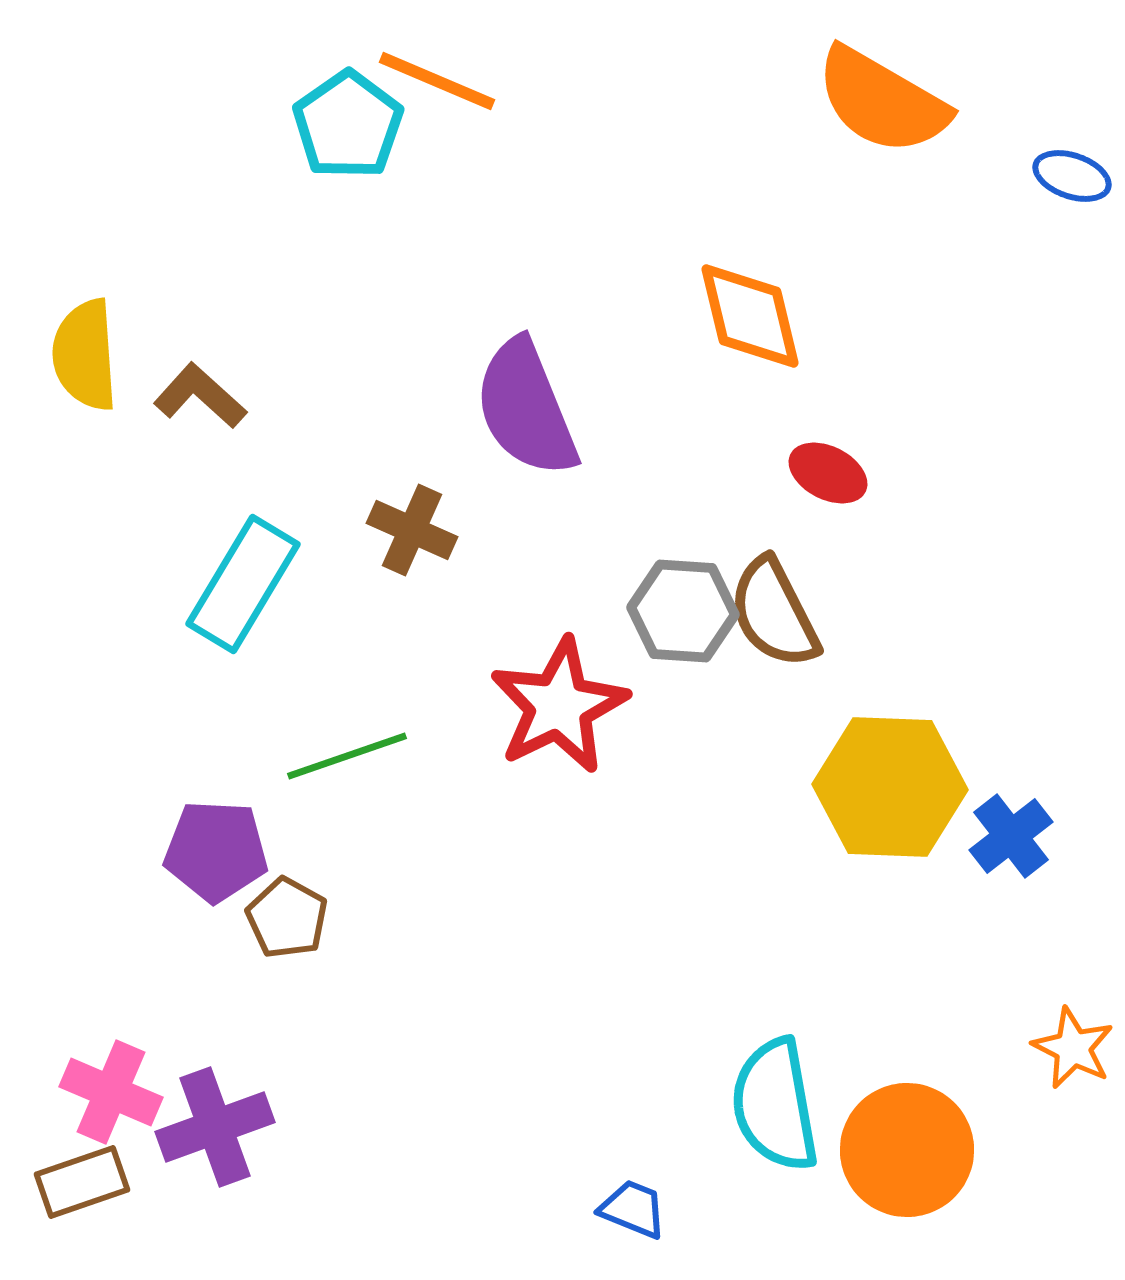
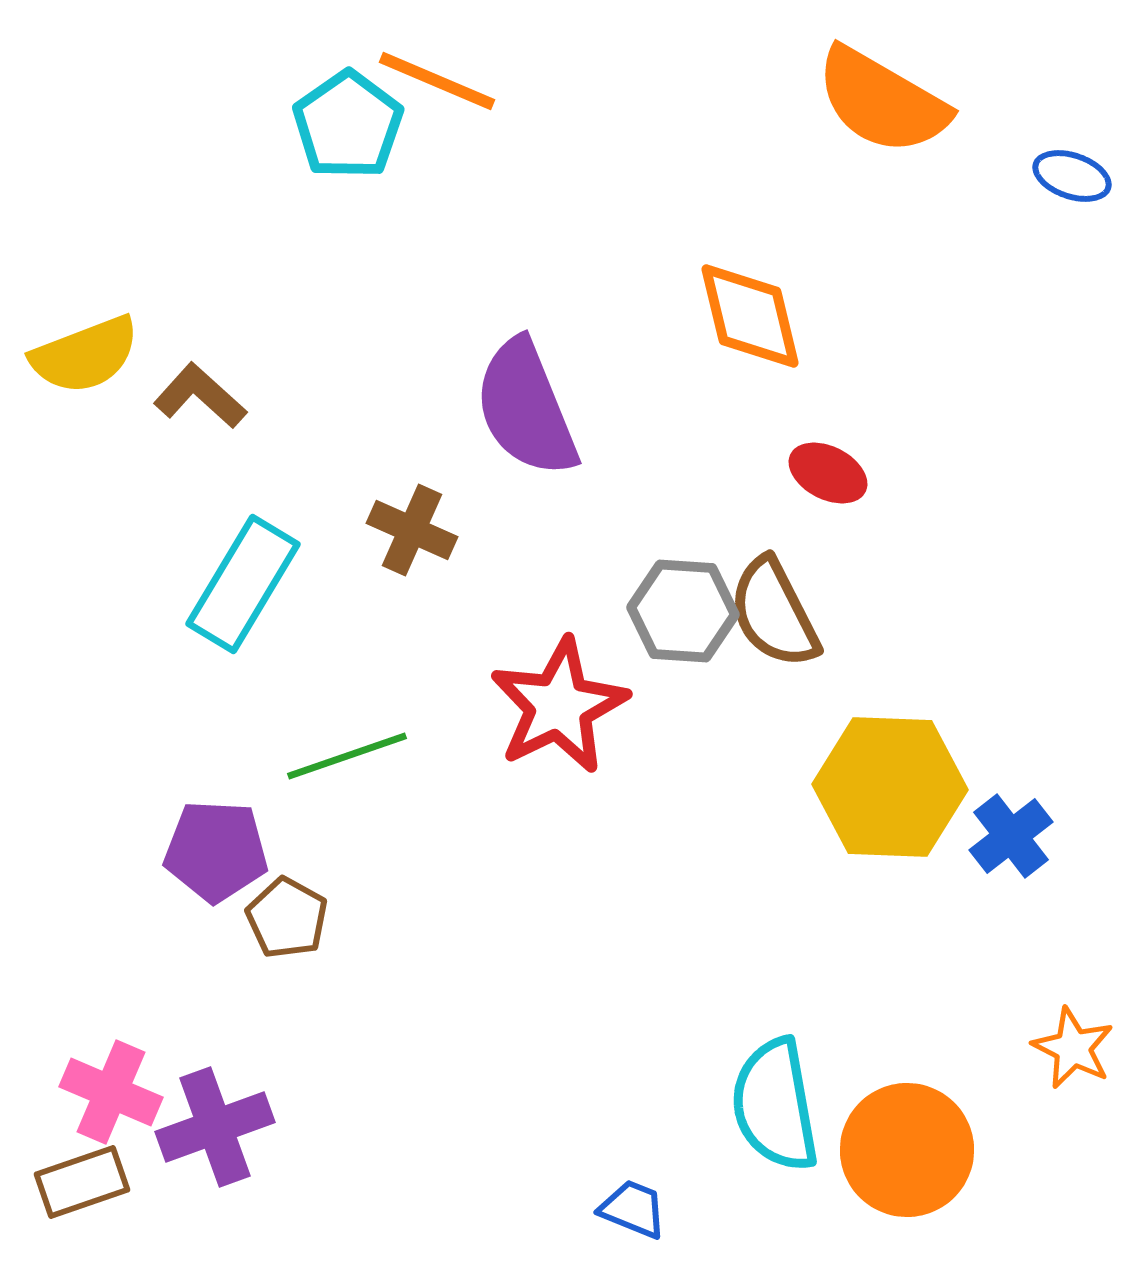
yellow semicircle: rotated 107 degrees counterclockwise
